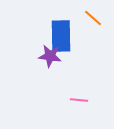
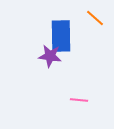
orange line: moved 2 px right
